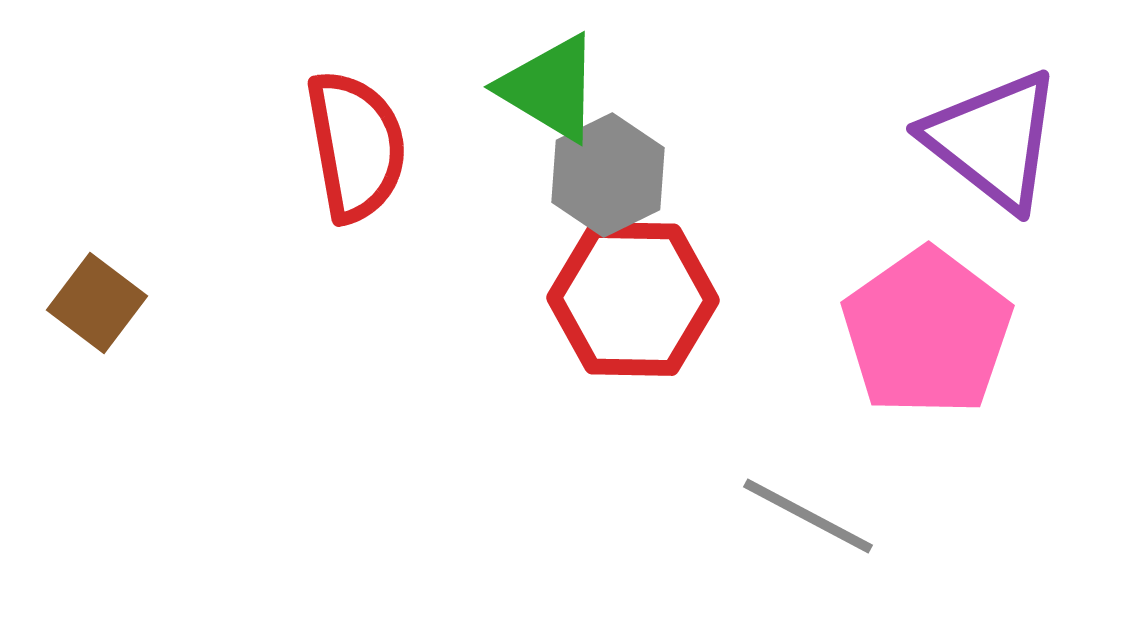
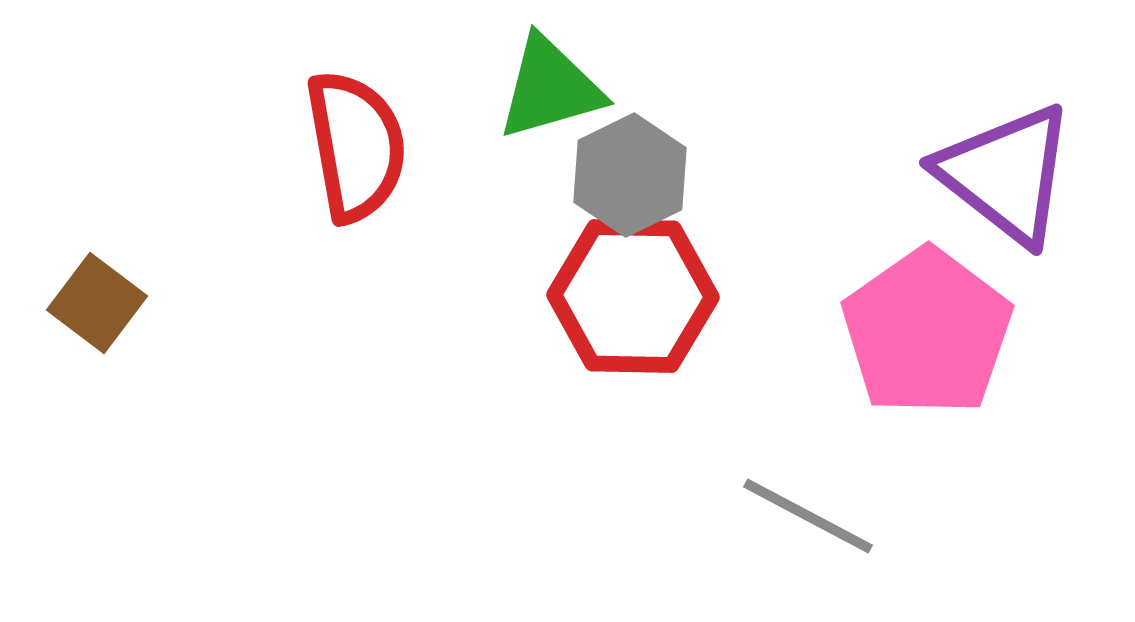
green triangle: rotated 47 degrees counterclockwise
purple triangle: moved 13 px right, 34 px down
gray hexagon: moved 22 px right
red hexagon: moved 3 px up
